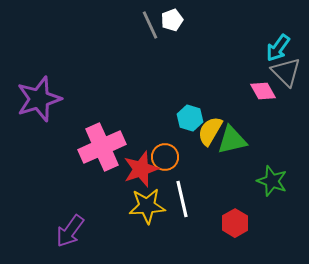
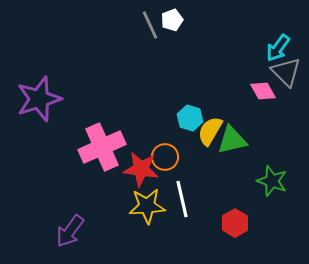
red star: rotated 27 degrees clockwise
